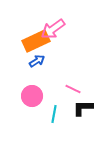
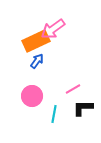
blue arrow: rotated 21 degrees counterclockwise
pink line: rotated 56 degrees counterclockwise
